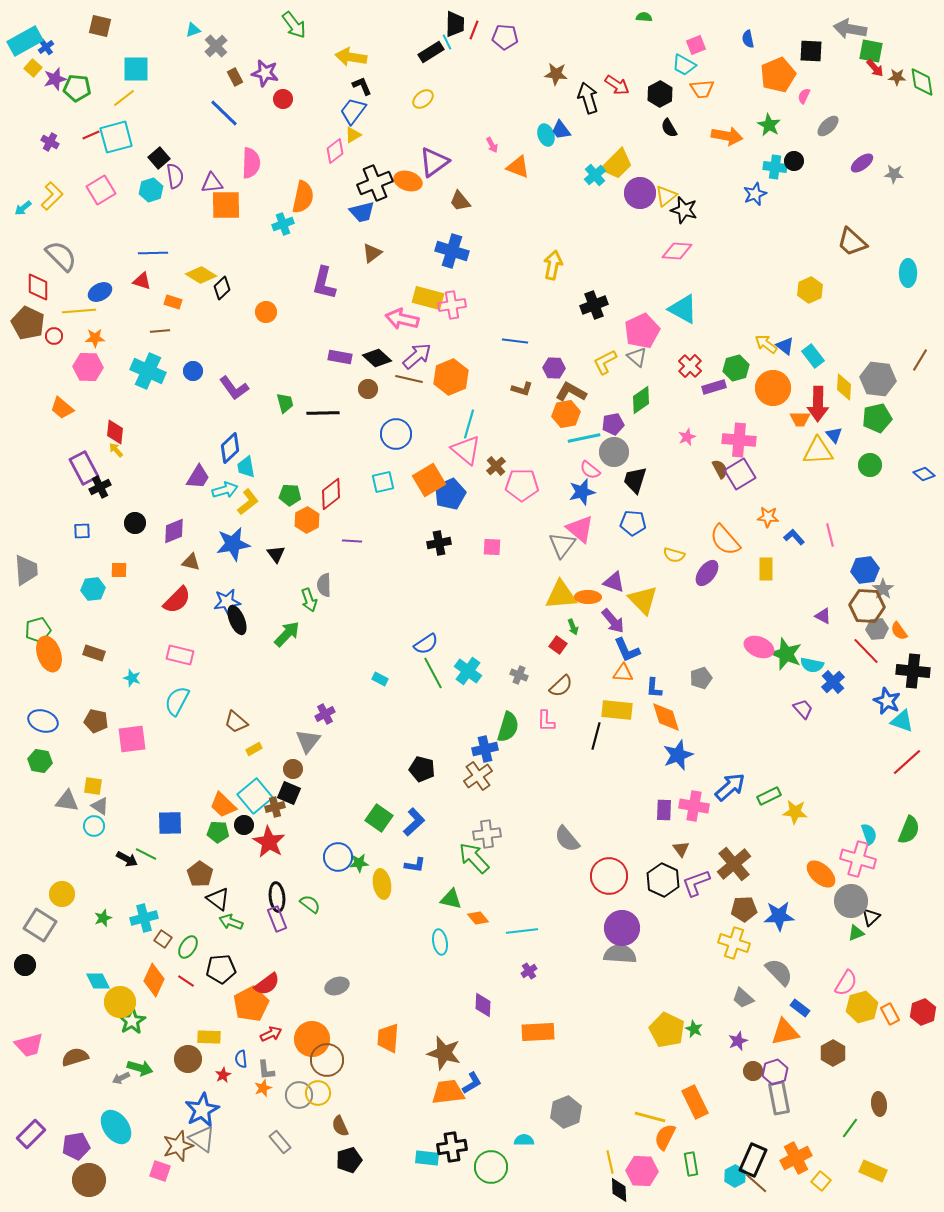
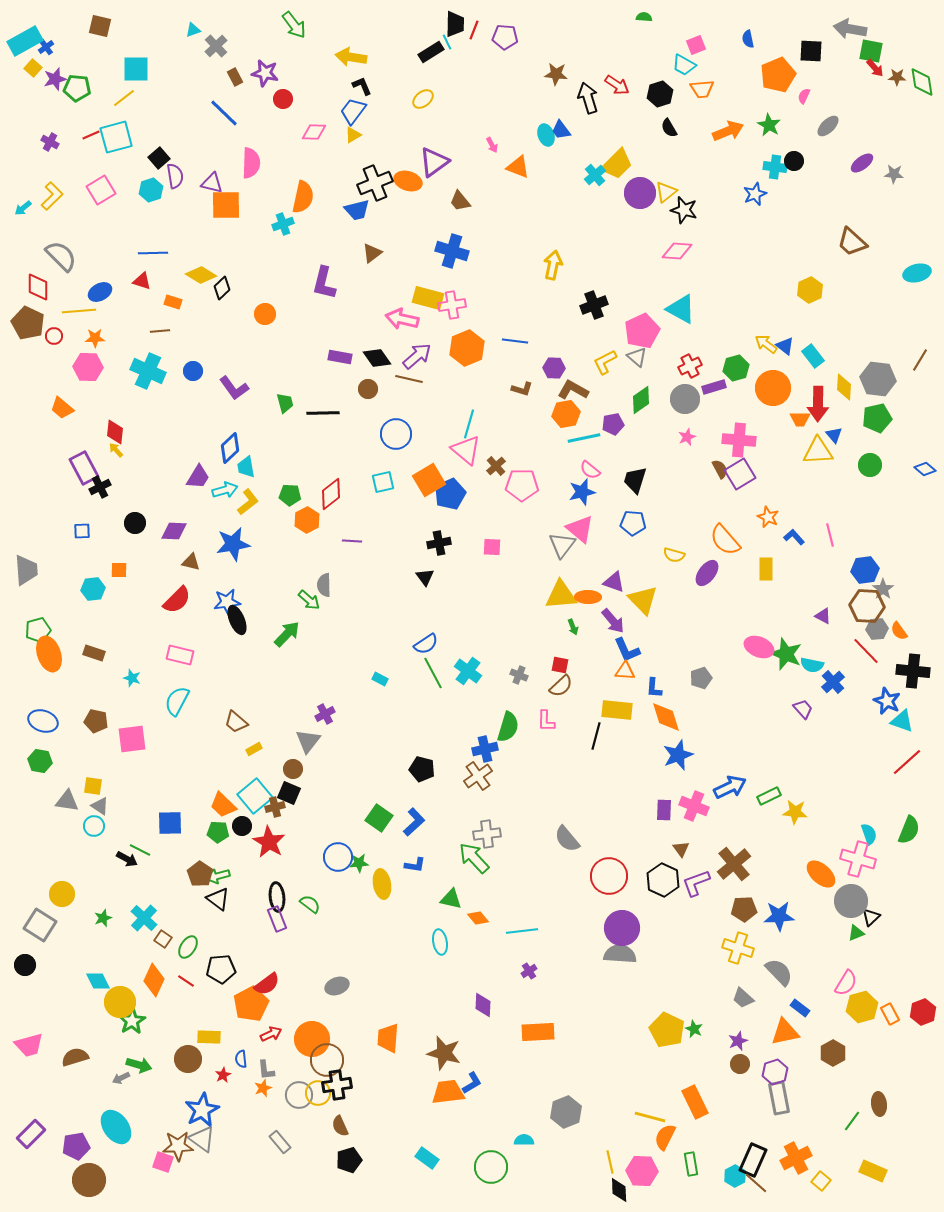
black hexagon at (660, 94): rotated 10 degrees clockwise
orange arrow at (727, 136): moved 1 px right, 5 px up; rotated 32 degrees counterclockwise
pink diamond at (335, 151): moved 21 px left, 19 px up; rotated 40 degrees clockwise
purple triangle at (212, 183): rotated 20 degrees clockwise
yellow triangle at (666, 196): moved 4 px up
blue trapezoid at (362, 212): moved 5 px left, 2 px up
cyan ellipse at (908, 273): moved 9 px right; rotated 76 degrees clockwise
cyan triangle at (683, 309): moved 2 px left
orange circle at (266, 312): moved 1 px left, 2 px down
black diamond at (377, 358): rotated 12 degrees clockwise
red cross at (690, 366): rotated 20 degrees clockwise
orange hexagon at (451, 377): moved 16 px right, 29 px up
brown L-shape at (571, 392): moved 2 px right, 2 px up
gray circle at (614, 452): moved 71 px right, 53 px up
blue diamond at (924, 474): moved 1 px right, 5 px up
orange star at (768, 517): rotated 20 degrees clockwise
purple diamond at (174, 531): rotated 24 degrees clockwise
black triangle at (276, 554): moved 149 px right, 23 px down
green arrow at (309, 600): rotated 30 degrees counterclockwise
red square at (558, 645): moved 2 px right, 20 px down; rotated 24 degrees counterclockwise
orange triangle at (623, 673): moved 2 px right, 2 px up
blue arrow at (730, 787): rotated 16 degrees clockwise
pink cross at (694, 806): rotated 12 degrees clockwise
black circle at (244, 825): moved 2 px left, 1 px down
green line at (146, 854): moved 6 px left, 4 px up
cyan cross at (144, 918): rotated 32 degrees counterclockwise
green arrow at (231, 922): moved 13 px left, 46 px up; rotated 35 degrees counterclockwise
yellow cross at (734, 943): moved 4 px right, 5 px down
green arrow at (140, 1068): moved 1 px left, 3 px up
brown circle at (753, 1071): moved 13 px left, 7 px up
green line at (850, 1128): moved 2 px right, 7 px up
brown star at (178, 1146): rotated 16 degrees clockwise
black cross at (452, 1147): moved 115 px left, 62 px up
cyan rectangle at (427, 1158): rotated 30 degrees clockwise
pink square at (160, 1171): moved 3 px right, 9 px up
